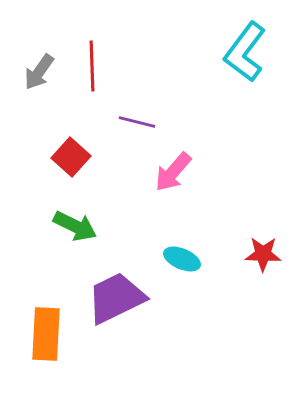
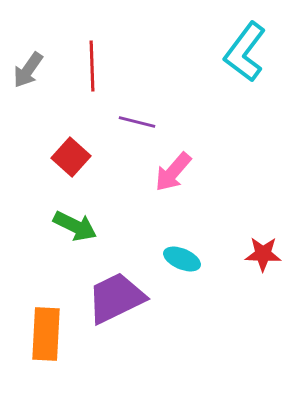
gray arrow: moved 11 px left, 2 px up
